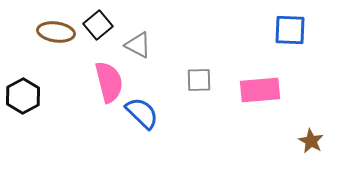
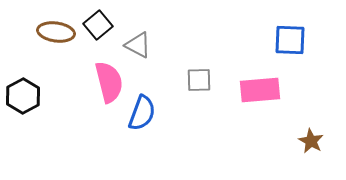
blue square: moved 10 px down
blue semicircle: rotated 66 degrees clockwise
